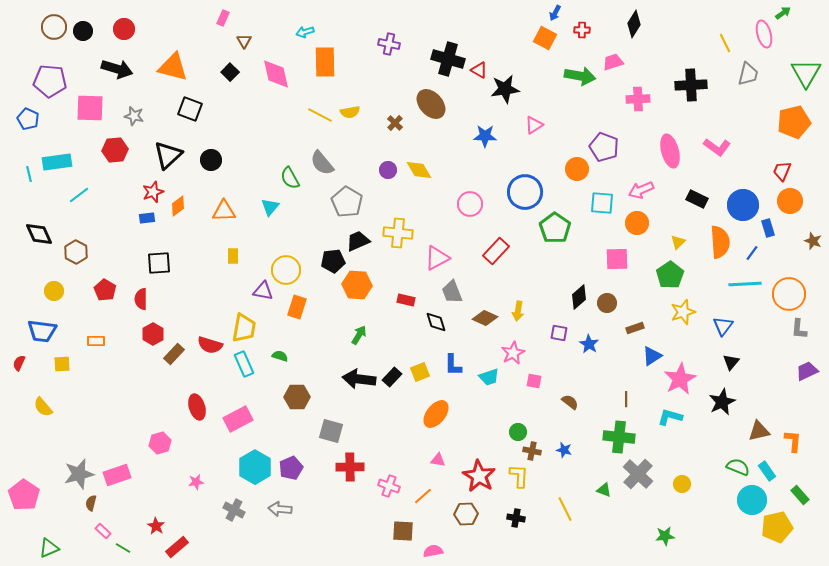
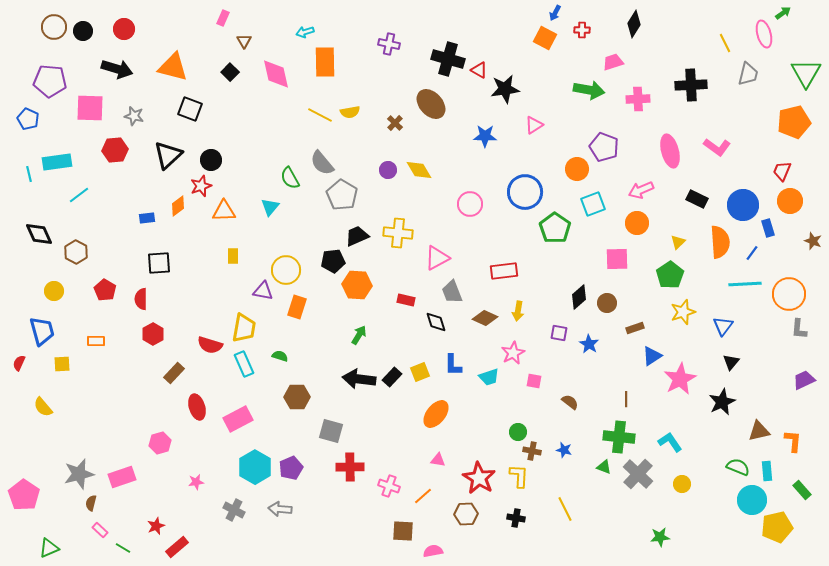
green arrow at (580, 76): moved 9 px right, 14 px down
red star at (153, 192): moved 48 px right, 6 px up
gray pentagon at (347, 202): moved 5 px left, 7 px up
cyan square at (602, 203): moved 9 px left, 1 px down; rotated 25 degrees counterclockwise
black trapezoid at (358, 241): moved 1 px left, 5 px up
red rectangle at (496, 251): moved 8 px right, 20 px down; rotated 40 degrees clockwise
blue trapezoid at (42, 331): rotated 112 degrees counterclockwise
brown rectangle at (174, 354): moved 19 px down
purple trapezoid at (807, 371): moved 3 px left, 9 px down
cyan L-shape at (670, 417): moved 25 px down; rotated 40 degrees clockwise
cyan rectangle at (767, 471): rotated 30 degrees clockwise
pink rectangle at (117, 475): moved 5 px right, 2 px down
red star at (479, 476): moved 2 px down
green triangle at (604, 490): moved 23 px up
green rectangle at (800, 495): moved 2 px right, 5 px up
red star at (156, 526): rotated 18 degrees clockwise
pink rectangle at (103, 531): moved 3 px left, 1 px up
green star at (665, 536): moved 5 px left, 1 px down
